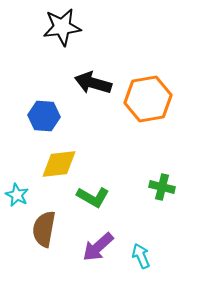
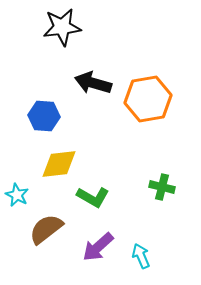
brown semicircle: moved 2 px right; rotated 42 degrees clockwise
